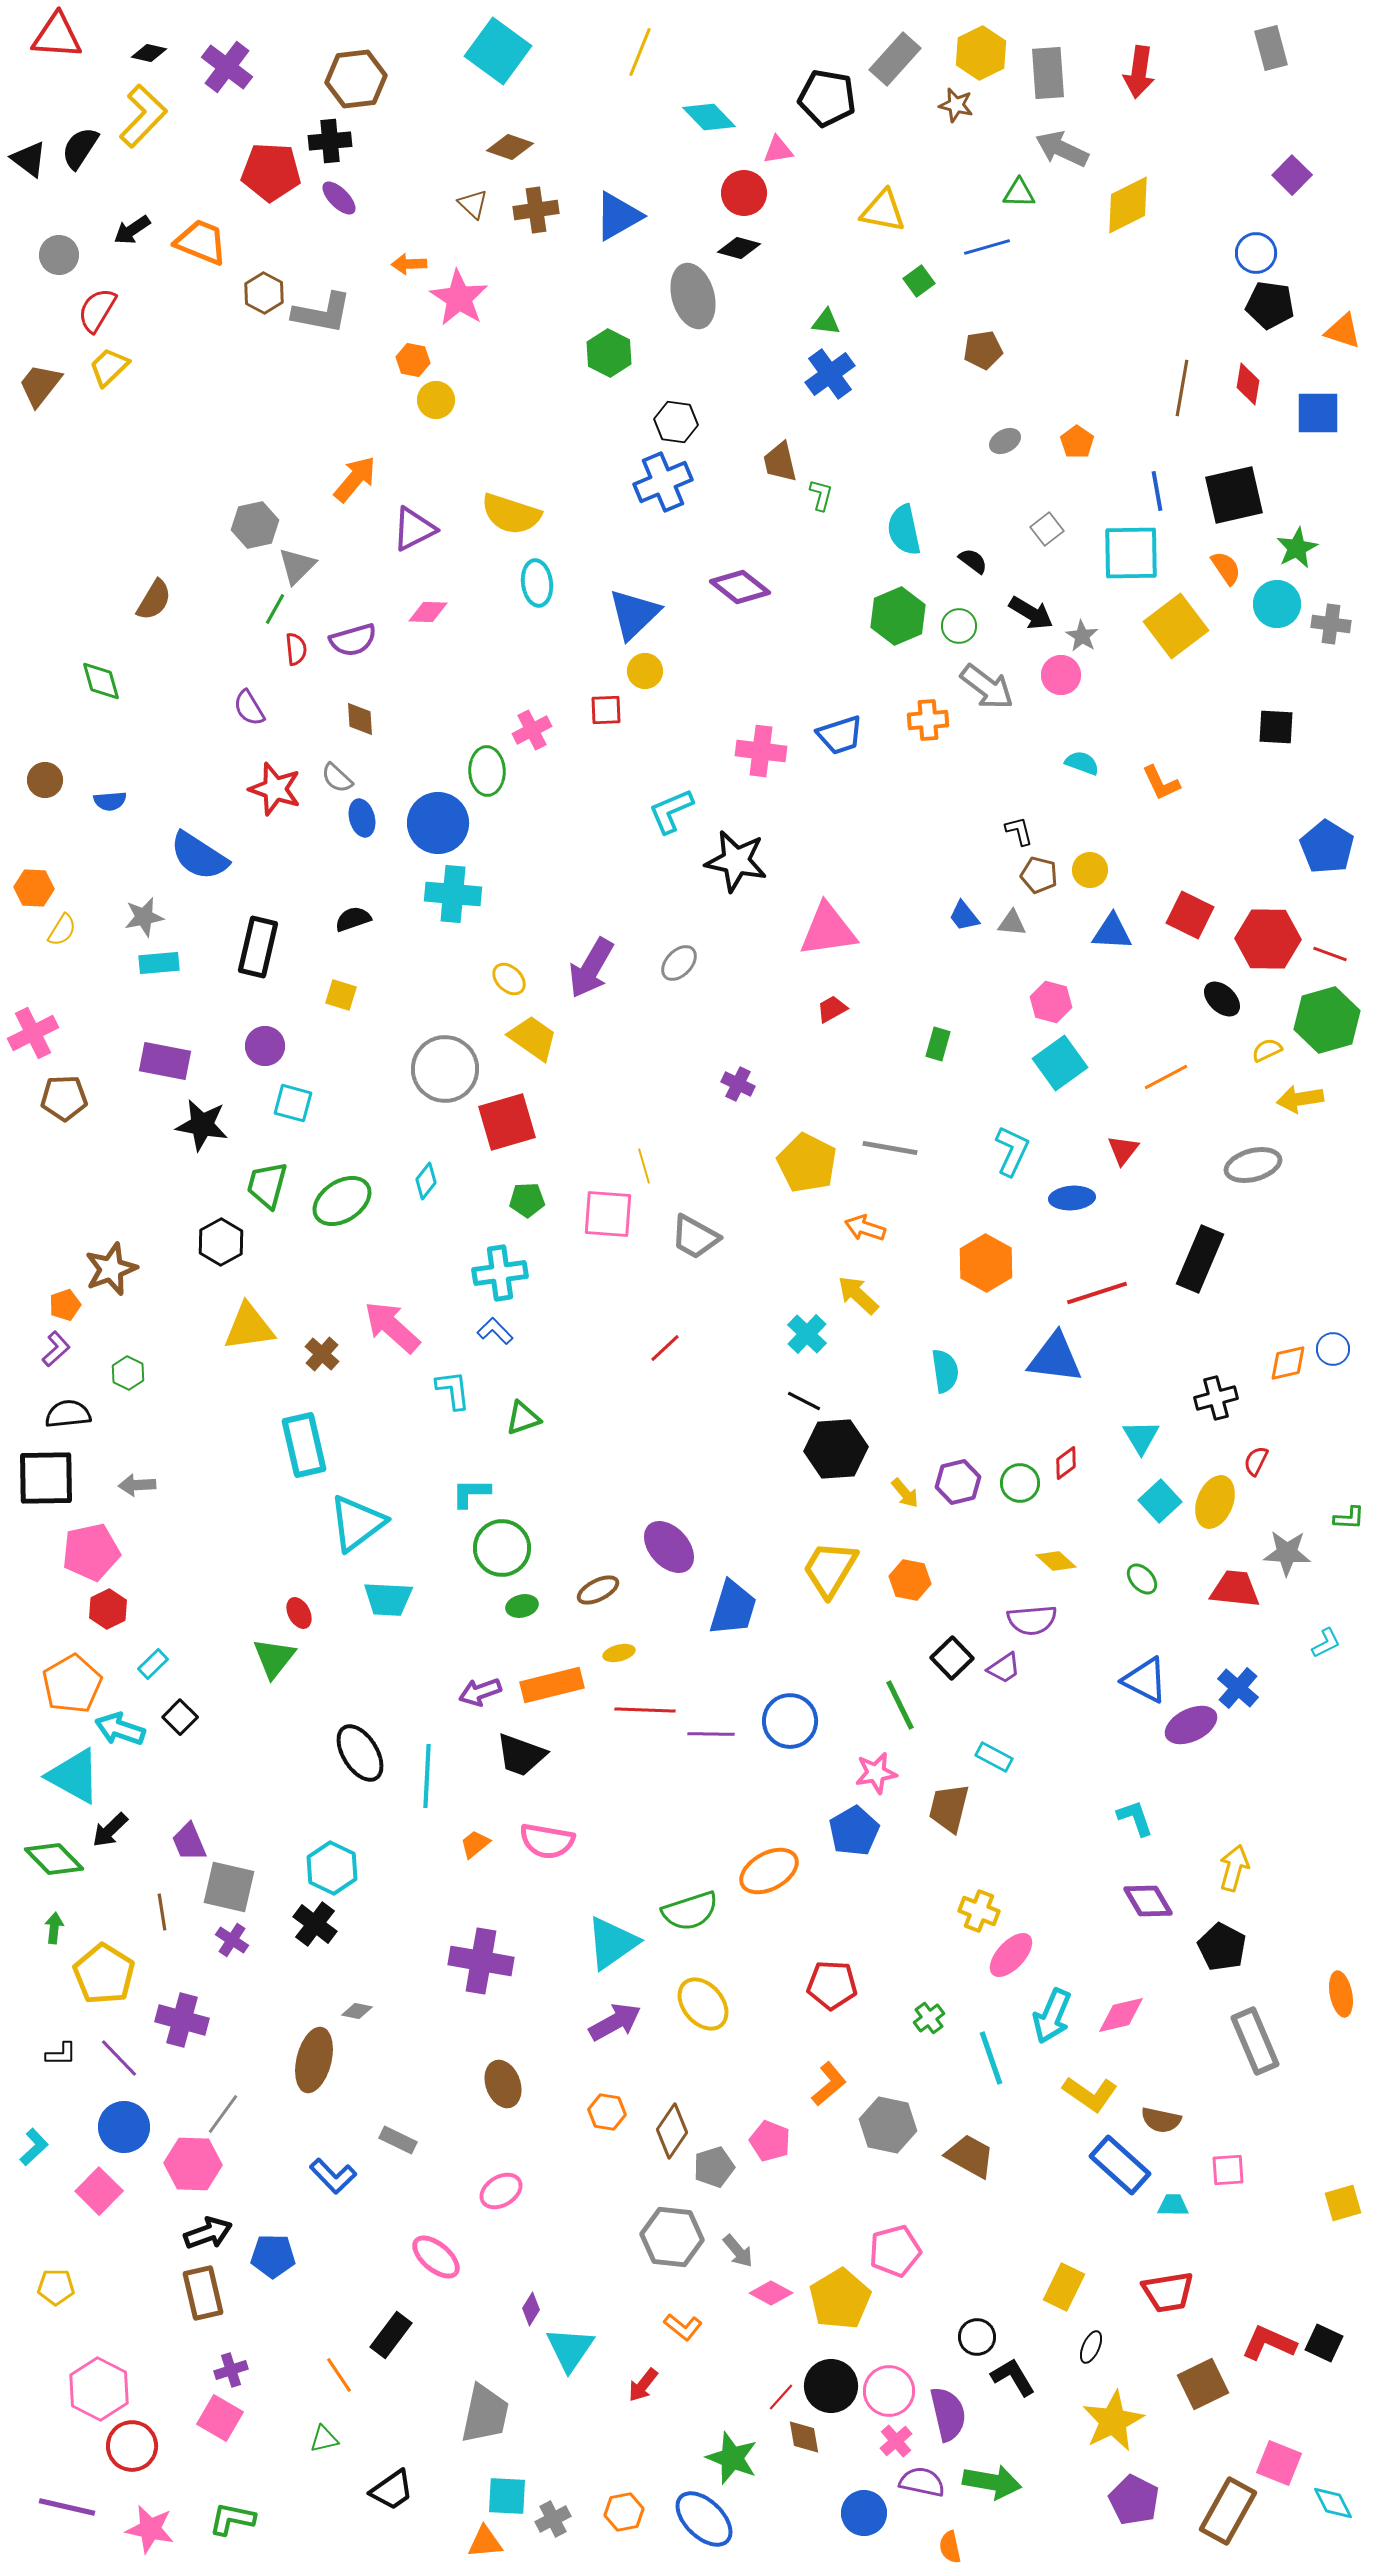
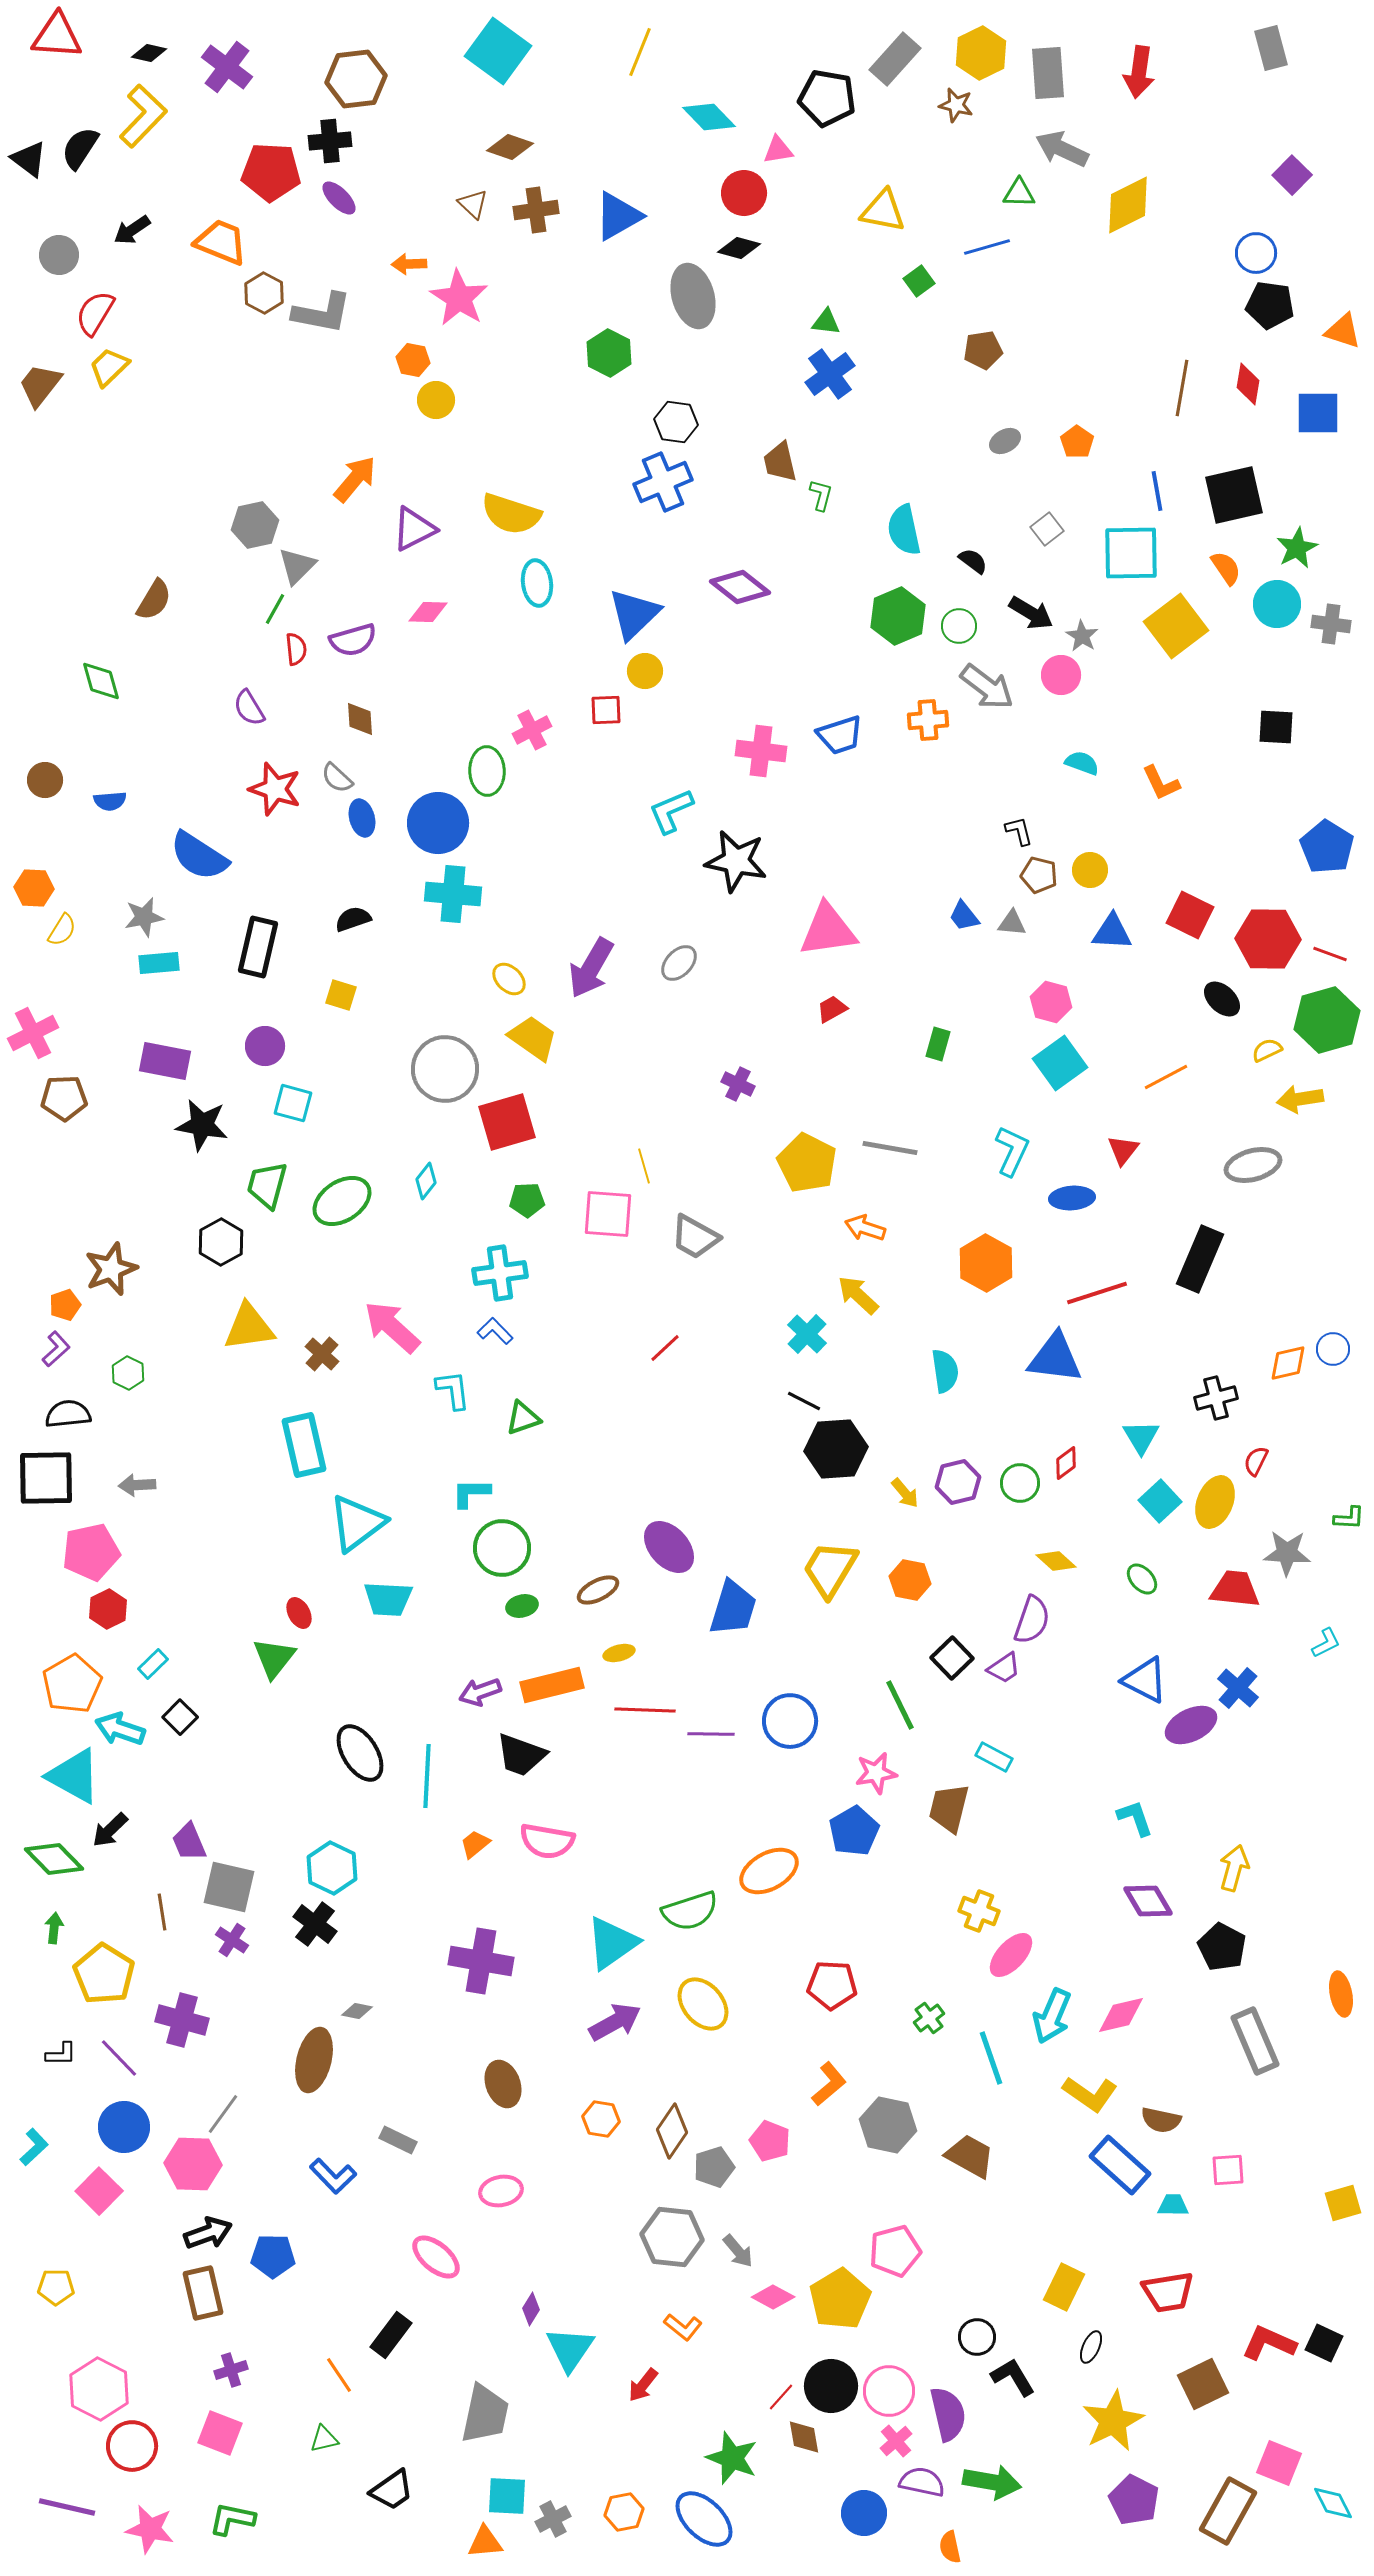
orange trapezoid at (201, 242): moved 20 px right
red semicircle at (97, 310): moved 2 px left, 3 px down
purple semicircle at (1032, 1620): rotated 66 degrees counterclockwise
orange hexagon at (607, 2112): moved 6 px left, 7 px down
pink ellipse at (501, 2191): rotated 21 degrees clockwise
pink diamond at (771, 2293): moved 2 px right, 4 px down
pink square at (220, 2418): moved 15 px down; rotated 9 degrees counterclockwise
